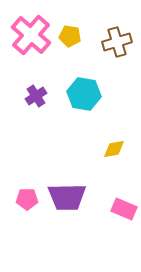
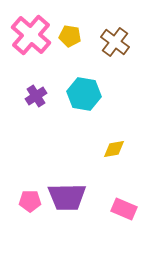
brown cross: moved 2 px left; rotated 36 degrees counterclockwise
pink pentagon: moved 3 px right, 2 px down
